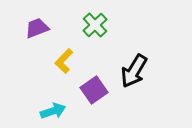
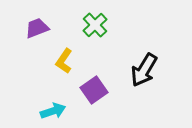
yellow L-shape: rotated 10 degrees counterclockwise
black arrow: moved 10 px right, 1 px up
